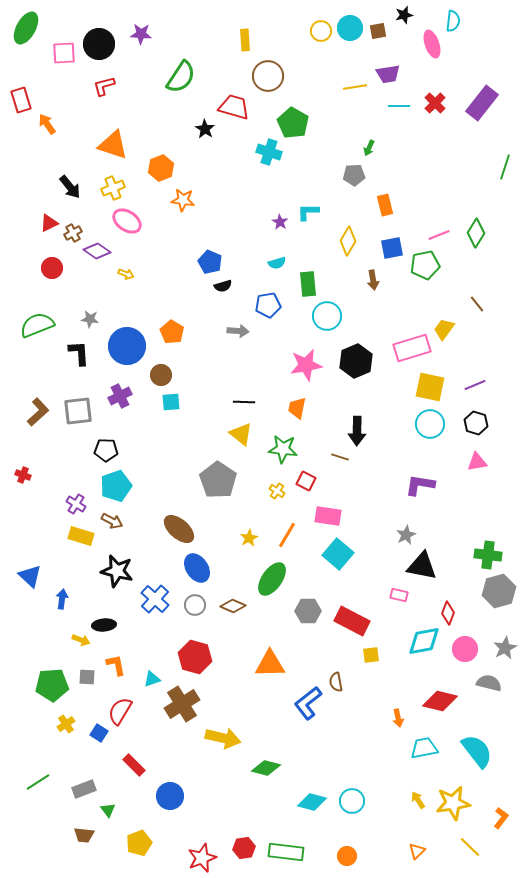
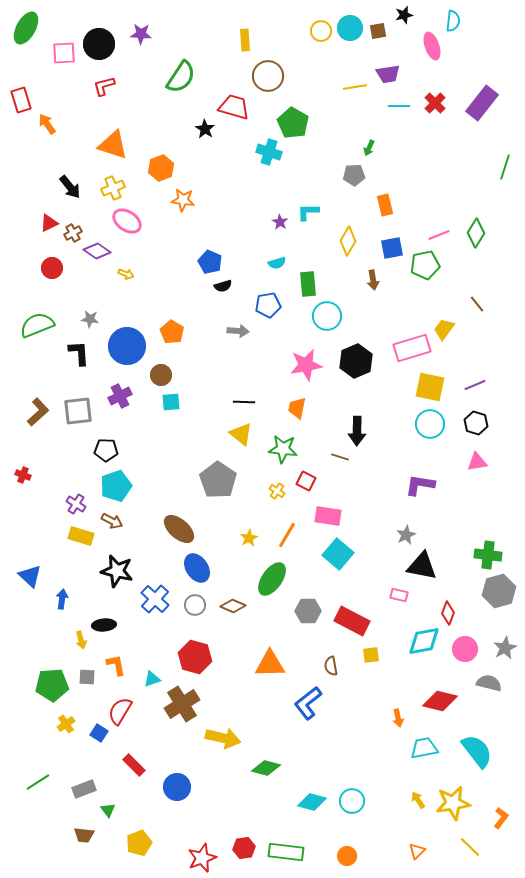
pink ellipse at (432, 44): moved 2 px down
yellow arrow at (81, 640): rotated 54 degrees clockwise
brown semicircle at (336, 682): moved 5 px left, 16 px up
blue circle at (170, 796): moved 7 px right, 9 px up
